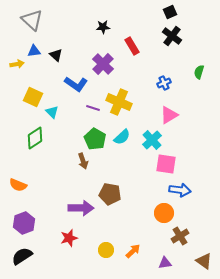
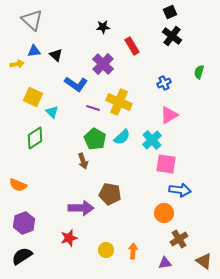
brown cross: moved 1 px left, 3 px down
orange arrow: rotated 42 degrees counterclockwise
